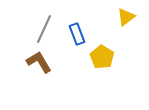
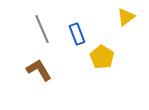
gray line: moved 2 px left; rotated 48 degrees counterclockwise
brown L-shape: moved 8 px down
